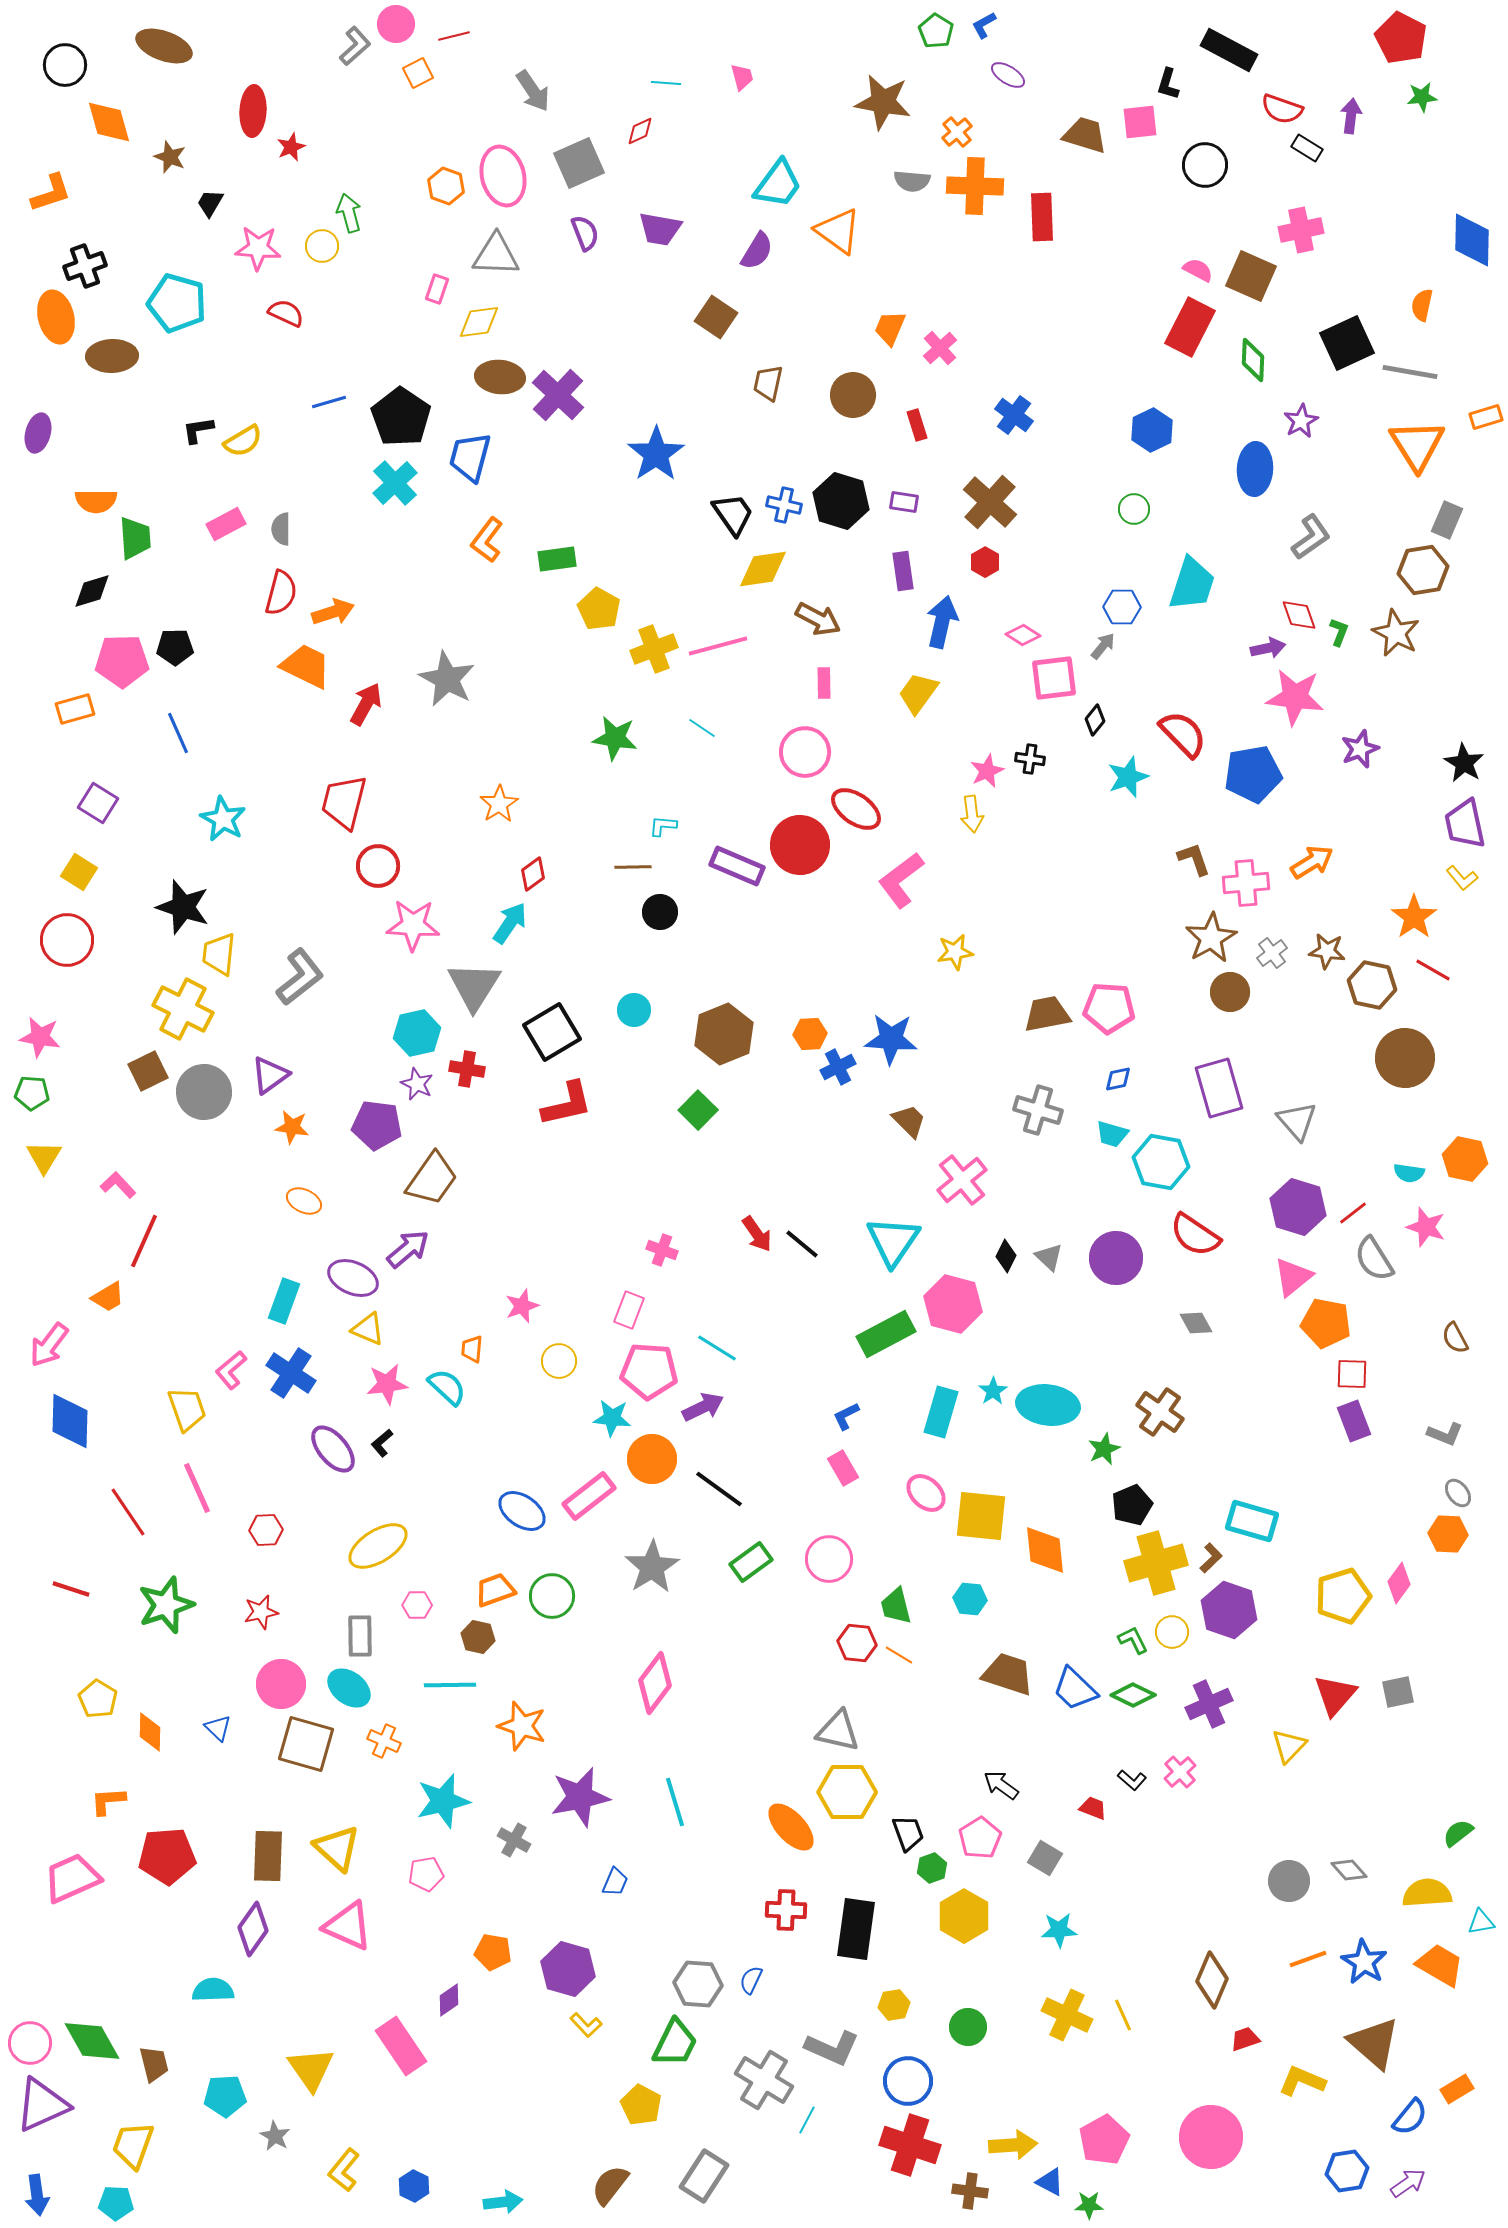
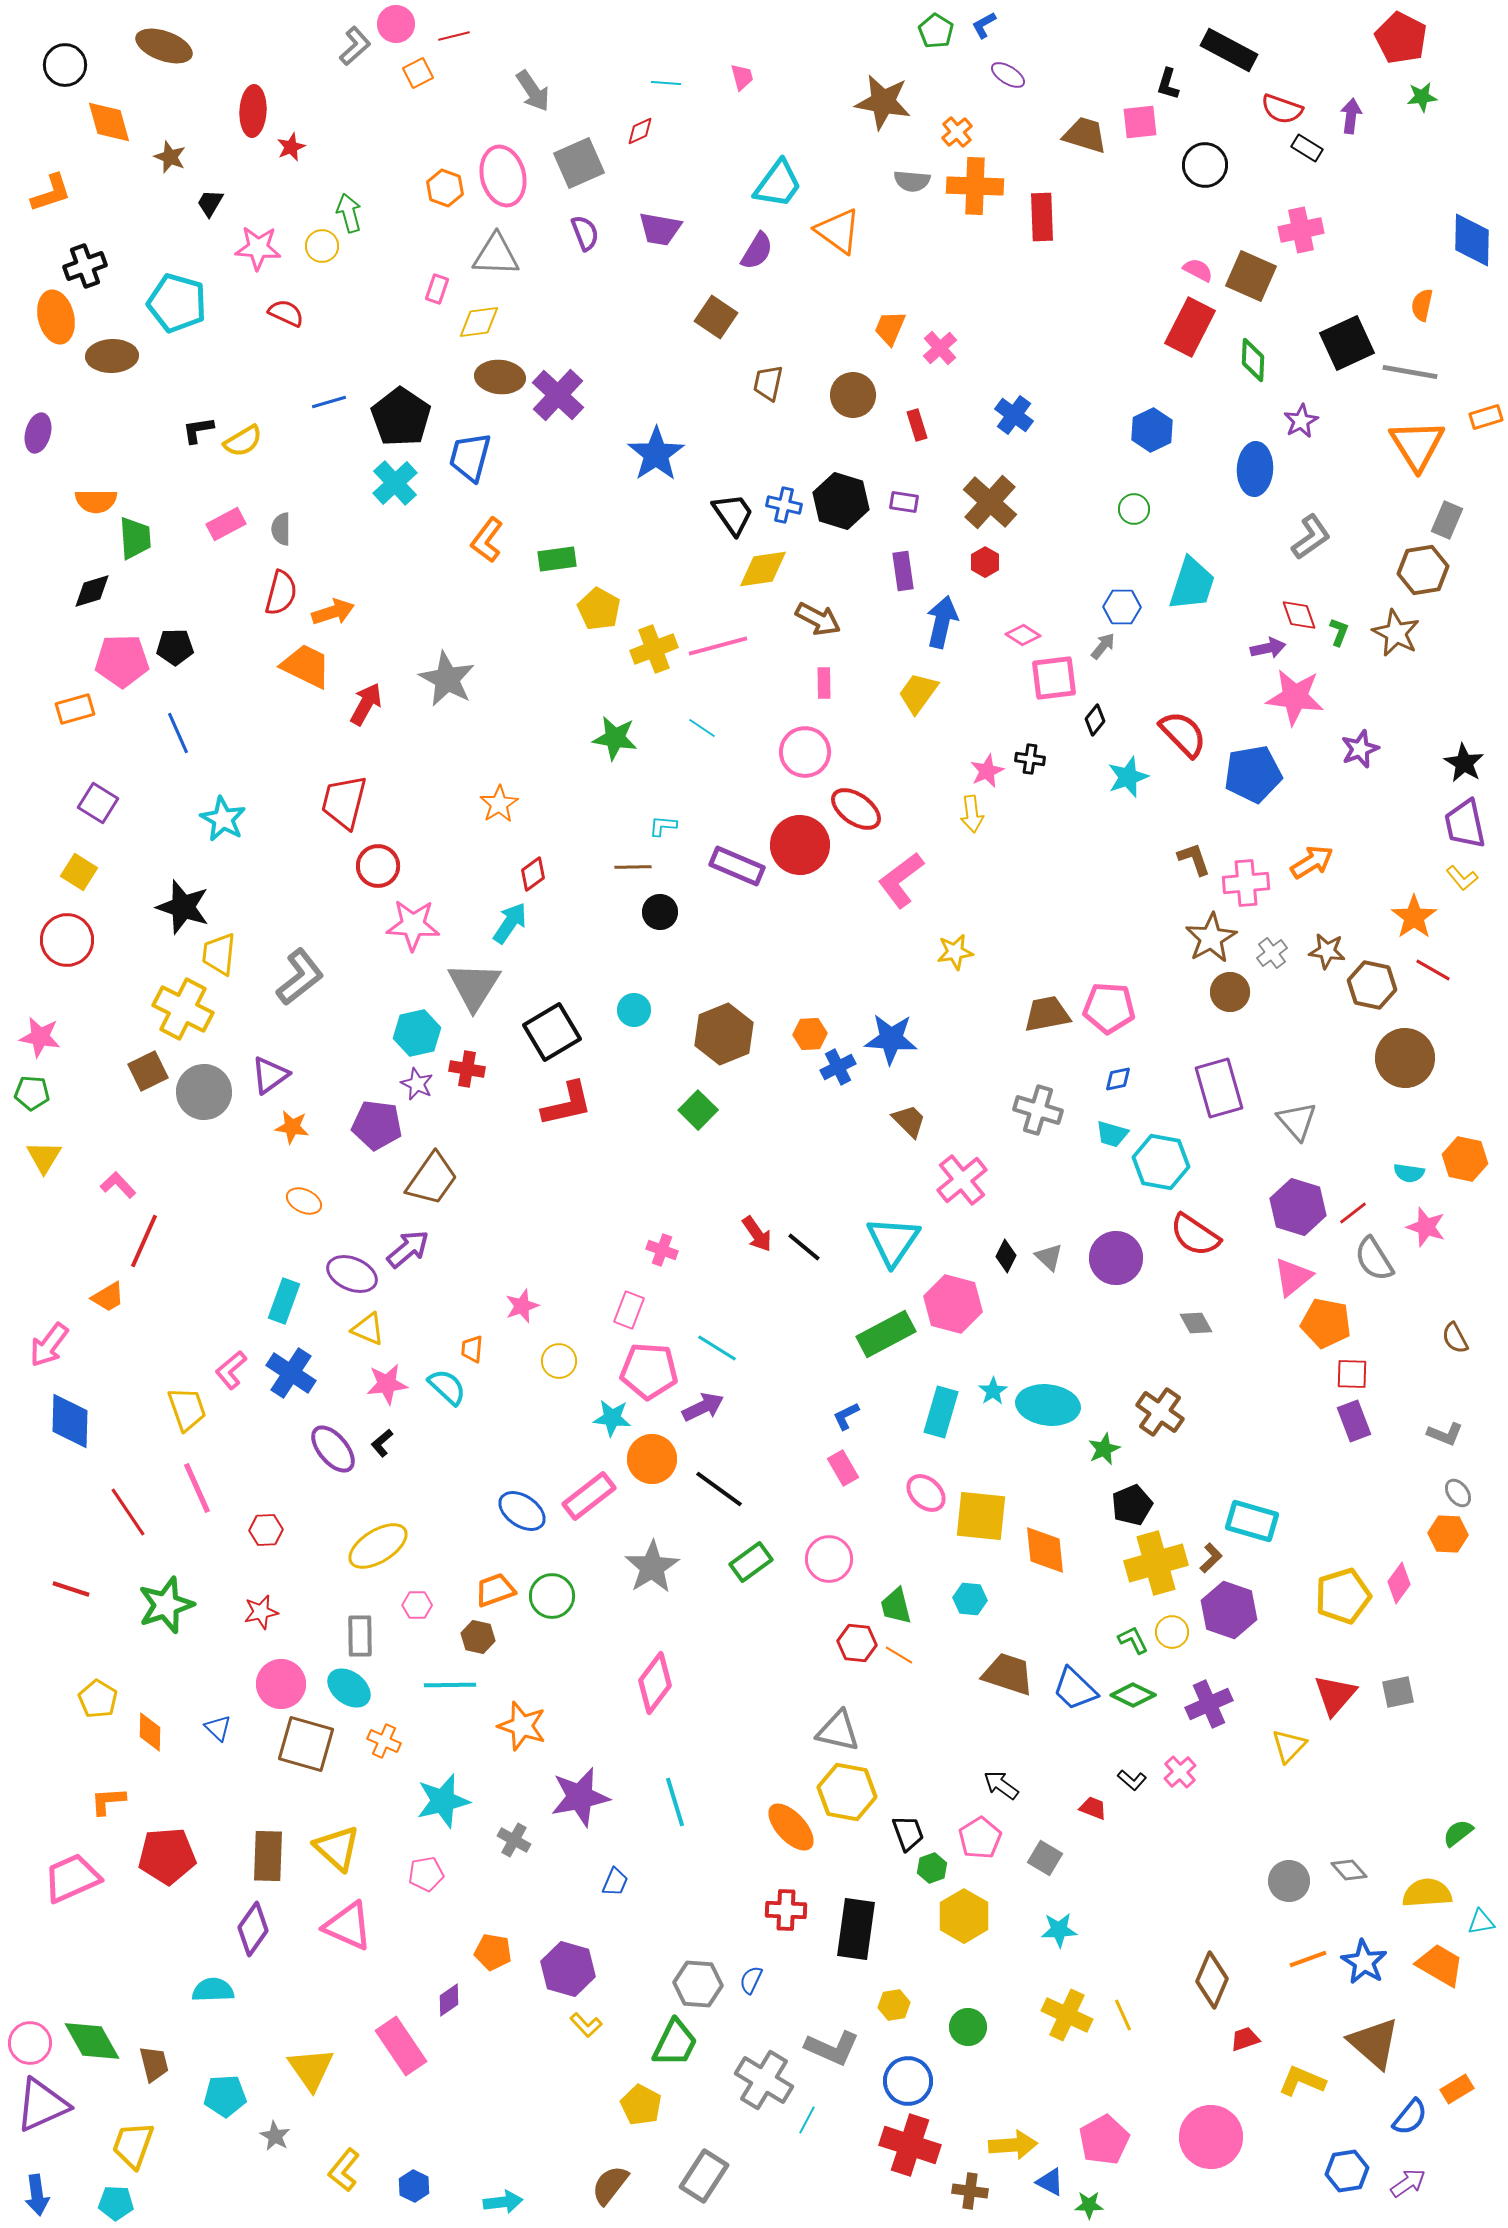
orange hexagon at (446, 186): moved 1 px left, 2 px down
black line at (802, 1244): moved 2 px right, 3 px down
purple ellipse at (353, 1278): moved 1 px left, 4 px up
yellow hexagon at (847, 1792): rotated 10 degrees clockwise
